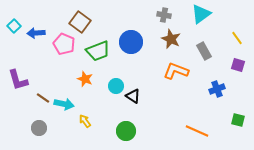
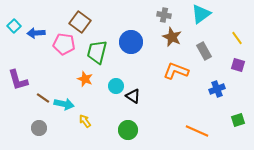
brown star: moved 1 px right, 2 px up
pink pentagon: rotated 15 degrees counterclockwise
green trapezoid: moved 1 px left, 1 px down; rotated 125 degrees clockwise
green square: rotated 32 degrees counterclockwise
green circle: moved 2 px right, 1 px up
